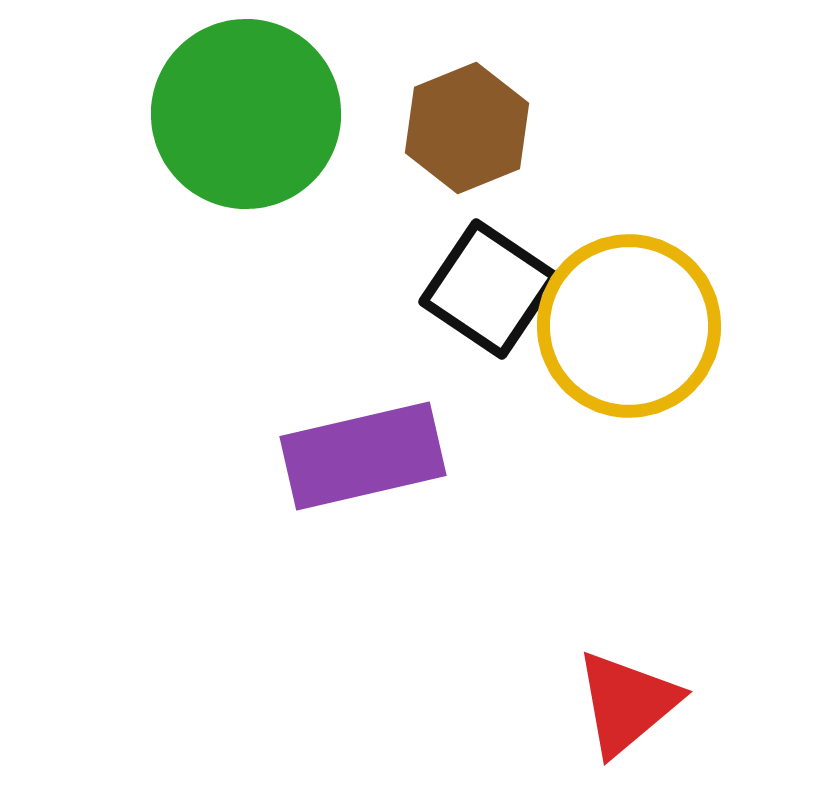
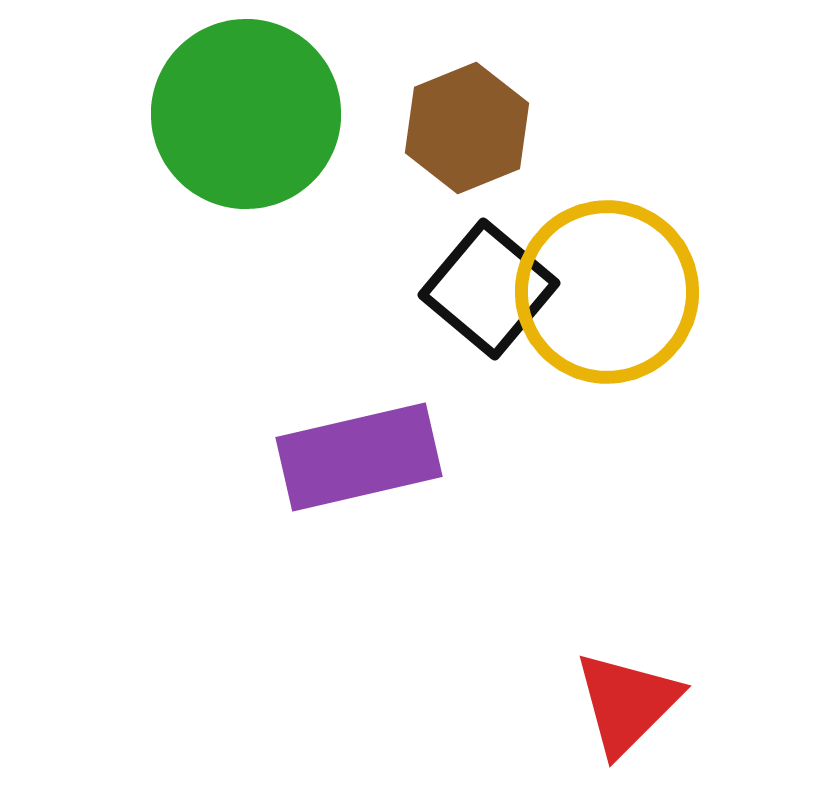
black square: rotated 6 degrees clockwise
yellow circle: moved 22 px left, 34 px up
purple rectangle: moved 4 px left, 1 px down
red triangle: rotated 5 degrees counterclockwise
